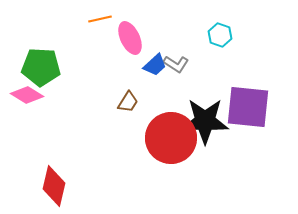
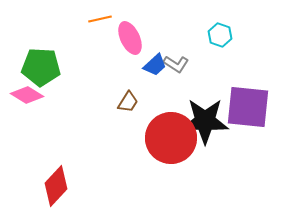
red diamond: moved 2 px right; rotated 30 degrees clockwise
